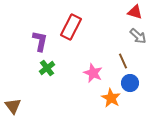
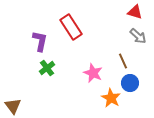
red rectangle: rotated 60 degrees counterclockwise
